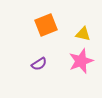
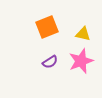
orange square: moved 1 px right, 2 px down
purple semicircle: moved 11 px right, 2 px up
